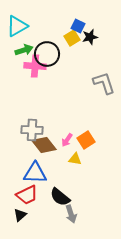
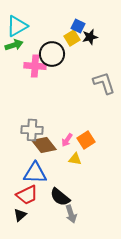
green arrow: moved 10 px left, 5 px up
black circle: moved 5 px right
